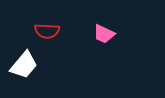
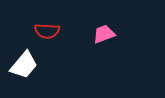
pink trapezoid: rotated 135 degrees clockwise
